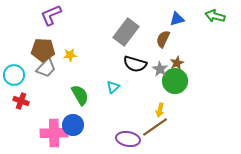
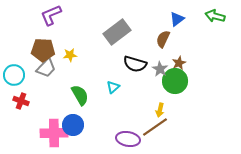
blue triangle: rotated 21 degrees counterclockwise
gray rectangle: moved 9 px left; rotated 16 degrees clockwise
brown star: moved 2 px right
